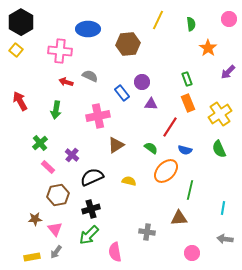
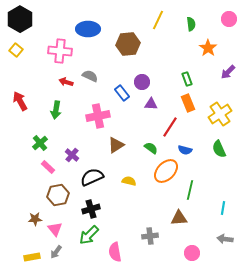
black hexagon at (21, 22): moved 1 px left, 3 px up
gray cross at (147, 232): moved 3 px right, 4 px down; rotated 14 degrees counterclockwise
